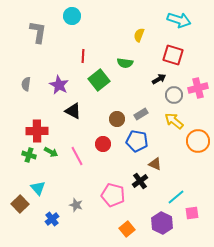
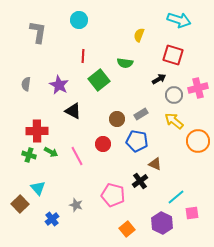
cyan circle: moved 7 px right, 4 px down
